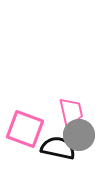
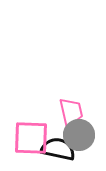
pink square: moved 6 px right, 9 px down; rotated 18 degrees counterclockwise
black semicircle: moved 1 px down
